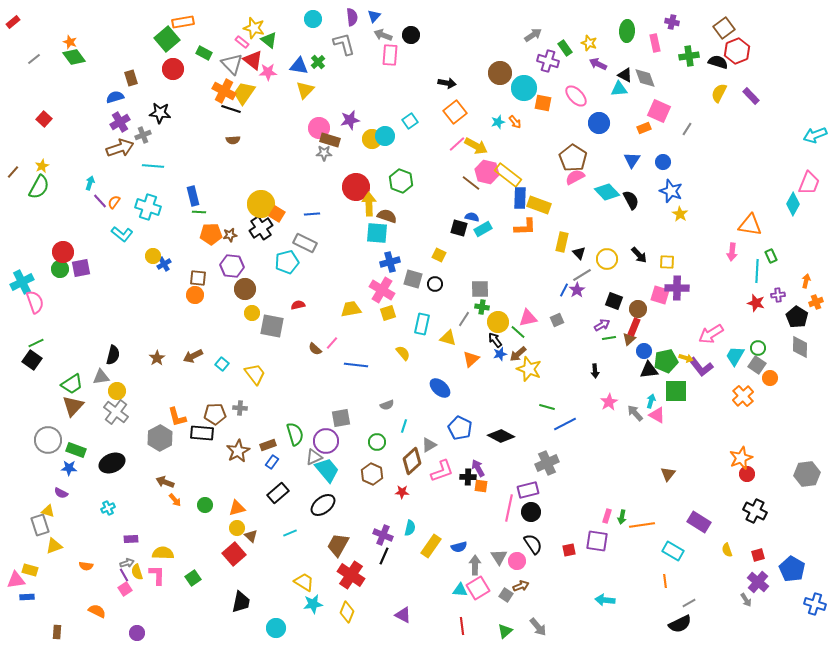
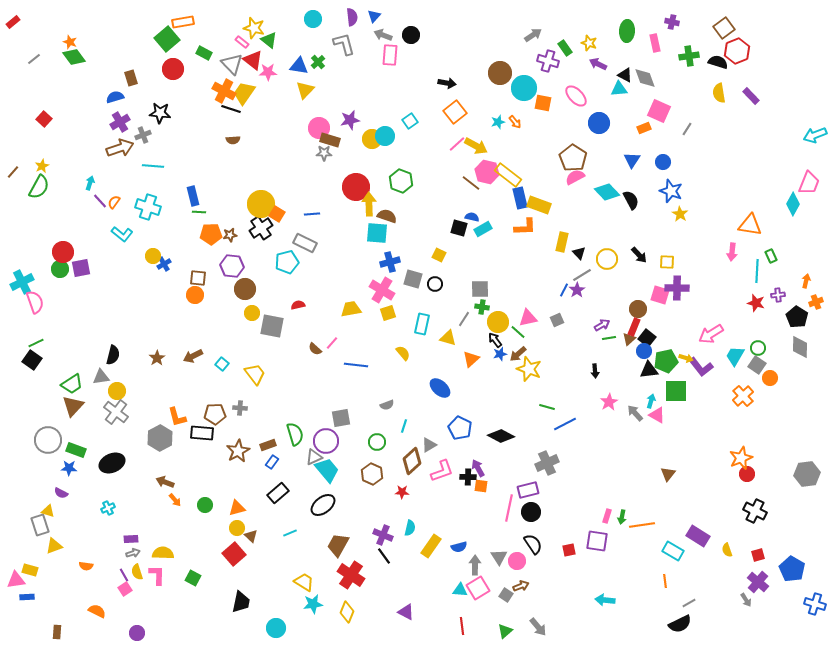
yellow semicircle at (719, 93): rotated 36 degrees counterclockwise
blue rectangle at (520, 198): rotated 15 degrees counterclockwise
black square at (614, 301): moved 33 px right, 37 px down; rotated 18 degrees clockwise
purple rectangle at (699, 522): moved 1 px left, 14 px down
black line at (384, 556): rotated 60 degrees counterclockwise
gray arrow at (127, 563): moved 6 px right, 10 px up
green square at (193, 578): rotated 28 degrees counterclockwise
purple triangle at (403, 615): moved 3 px right, 3 px up
